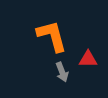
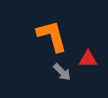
gray arrow: rotated 24 degrees counterclockwise
